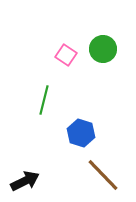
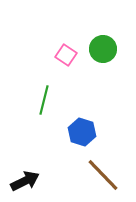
blue hexagon: moved 1 px right, 1 px up
